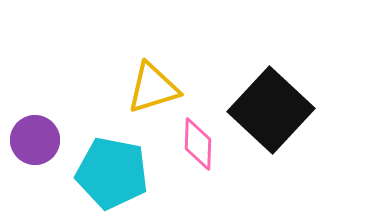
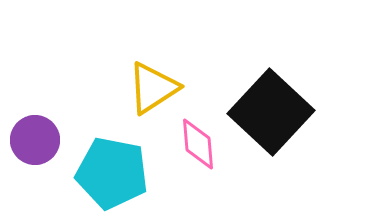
yellow triangle: rotated 16 degrees counterclockwise
black square: moved 2 px down
pink diamond: rotated 6 degrees counterclockwise
